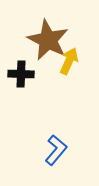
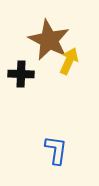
brown star: moved 1 px right
blue L-shape: rotated 32 degrees counterclockwise
